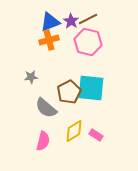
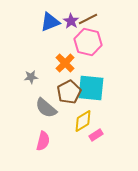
orange cross: moved 16 px right, 23 px down; rotated 30 degrees counterclockwise
yellow diamond: moved 9 px right, 10 px up
pink rectangle: rotated 64 degrees counterclockwise
